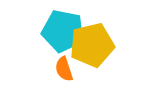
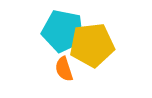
yellow pentagon: rotated 6 degrees clockwise
